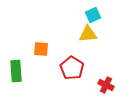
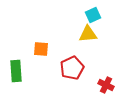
red pentagon: rotated 15 degrees clockwise
